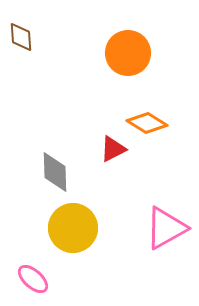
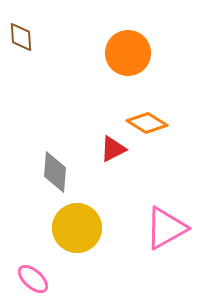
gray diamond: rotated 6 degrees clockwise
yellow circle: moved 4 px right
